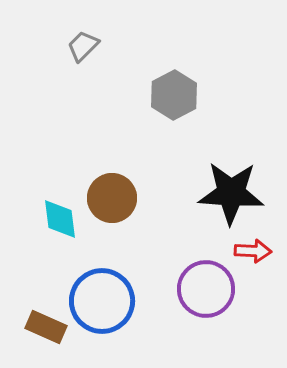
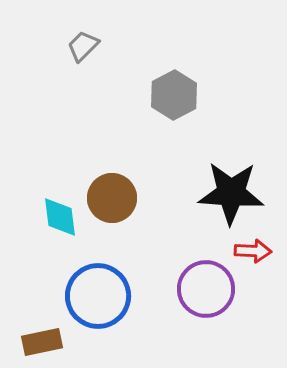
cyan diamond: moved 2 px up
blue circle: moved 4 px left, 5 px up
brown rectangle: moved 4 px left, 15 px down; rotated 36 degrees counterclockwise
